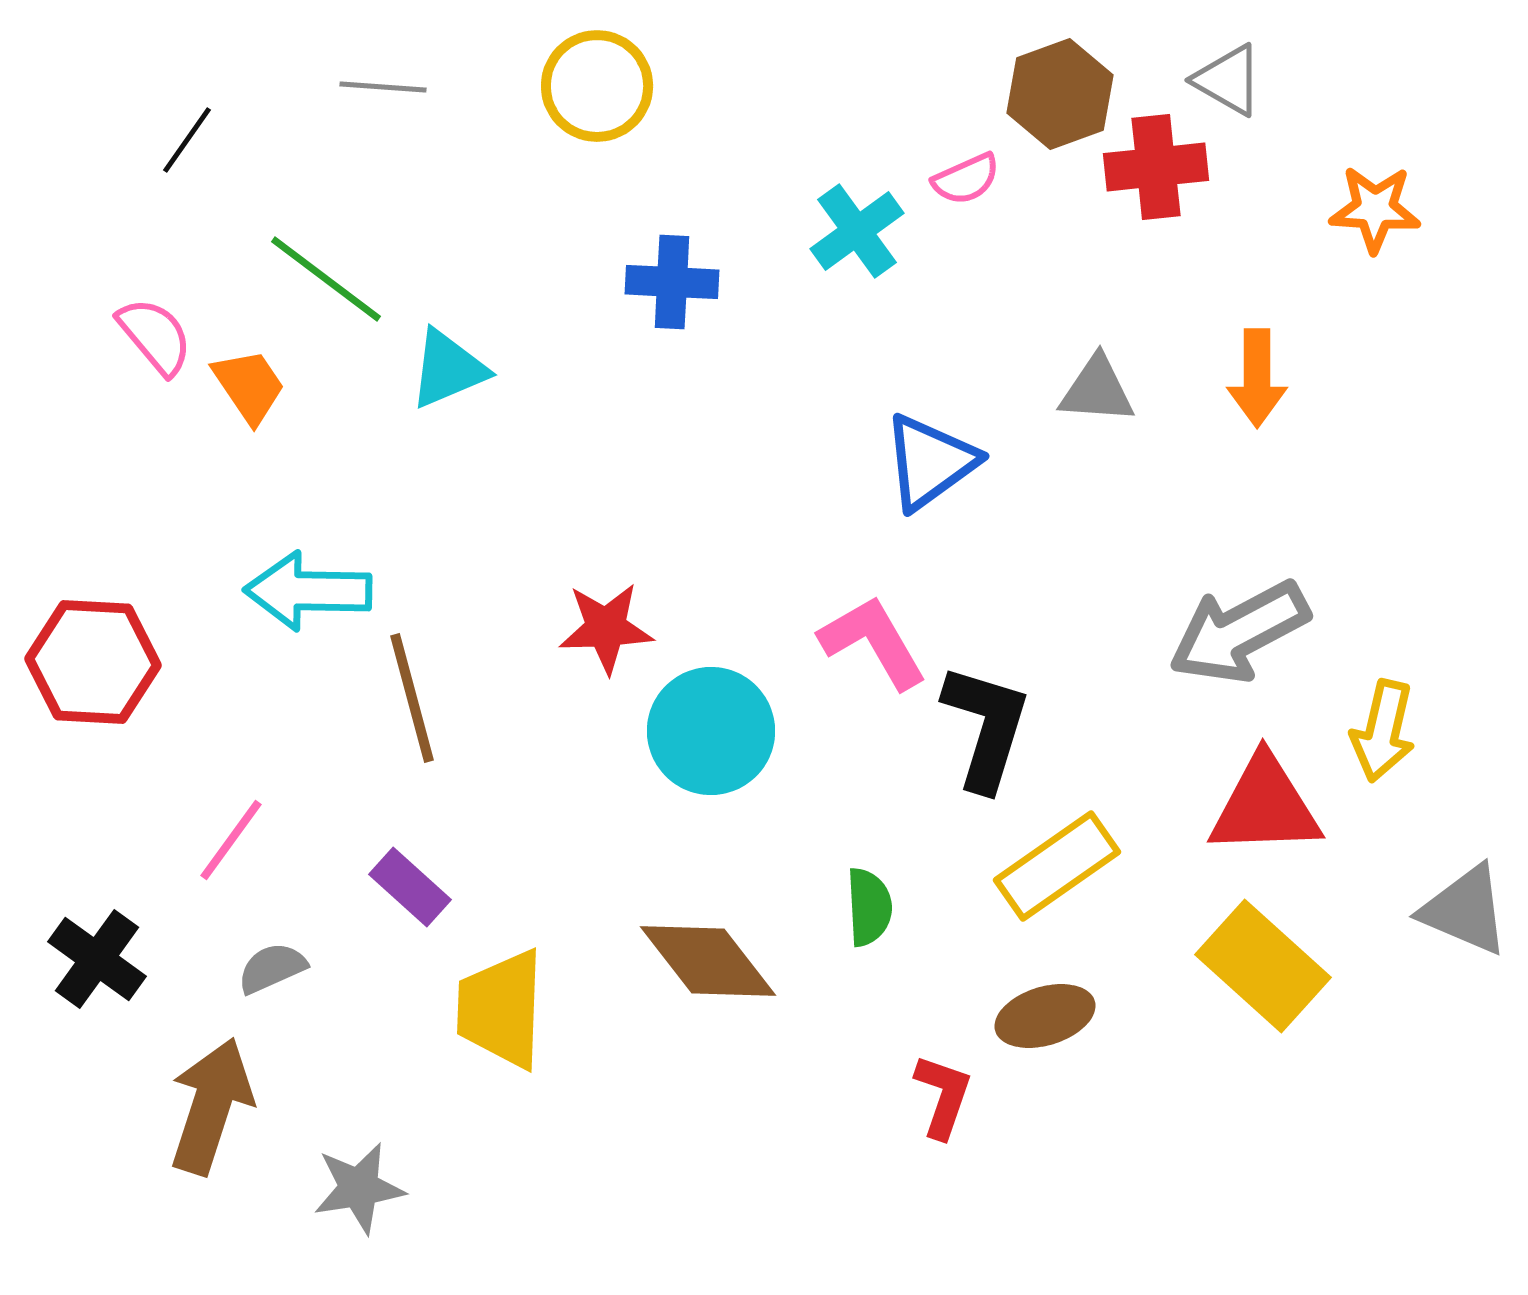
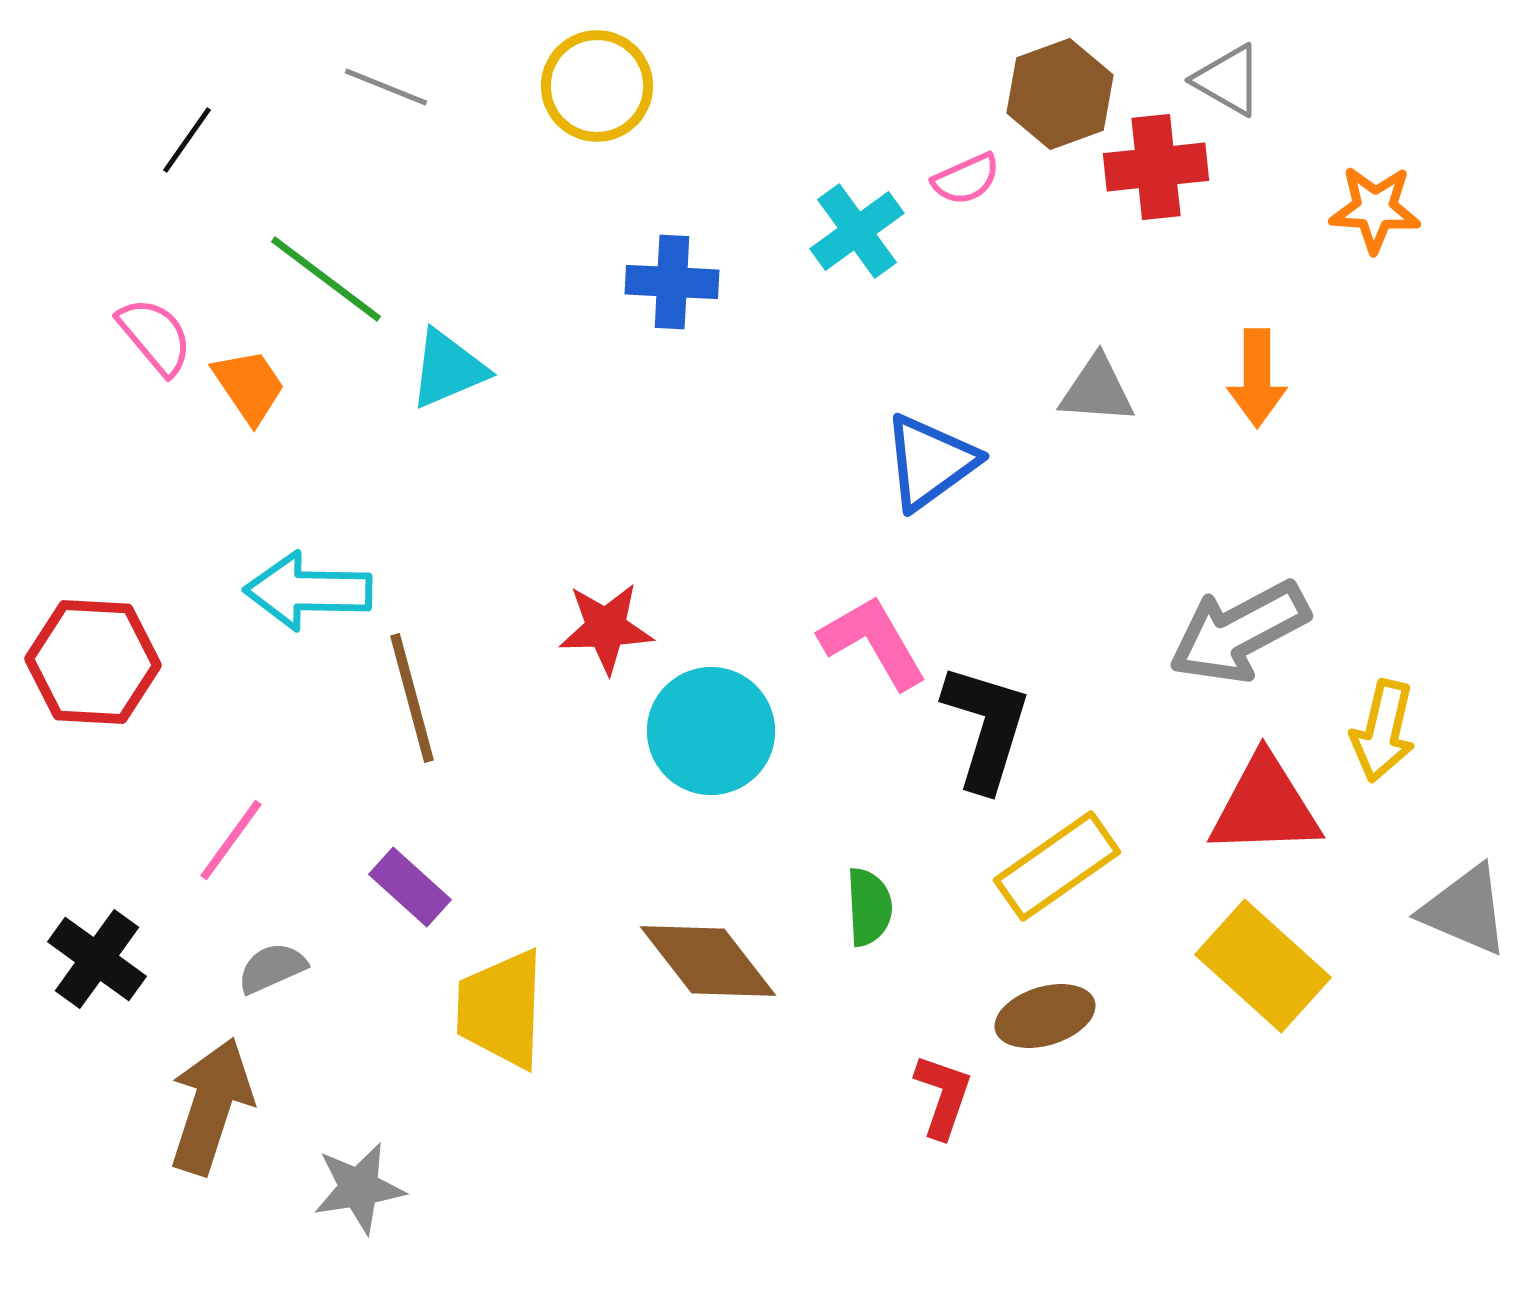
gray line at (383, 87): moved 3 px right; rotated 18 degrees clockwise
